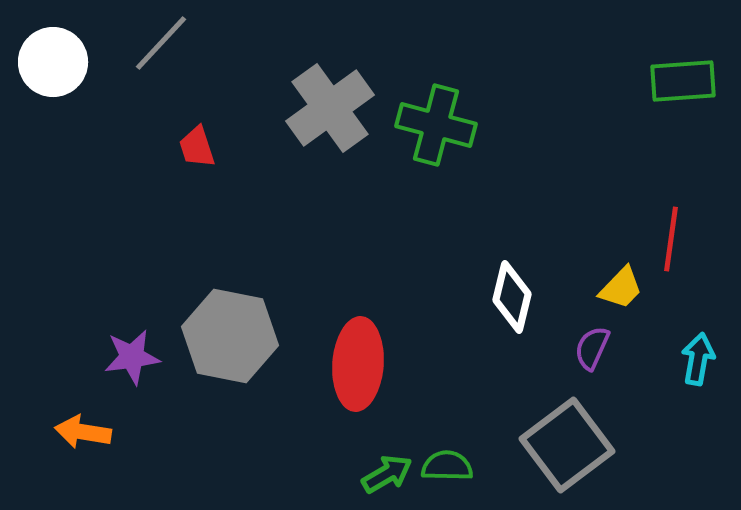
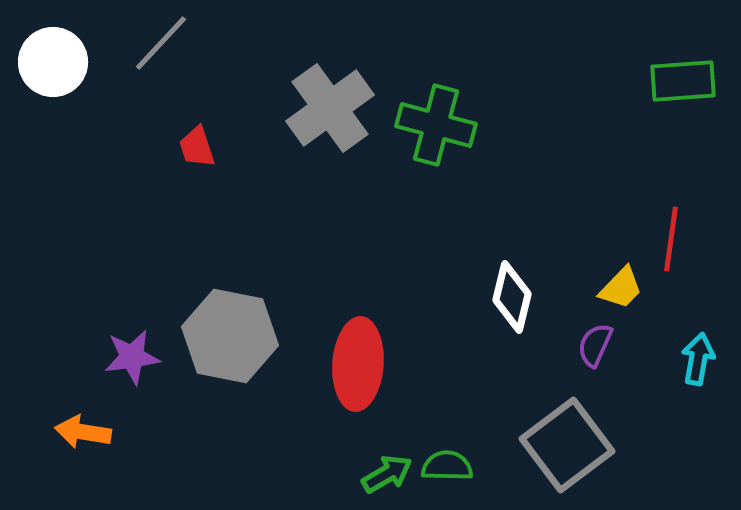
purple semicircle: moved 3 px right, 3 px up
